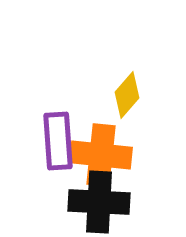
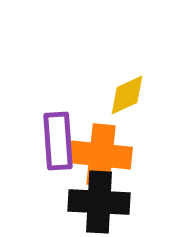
yellow diamond: rotated 24 degrees clockwise
